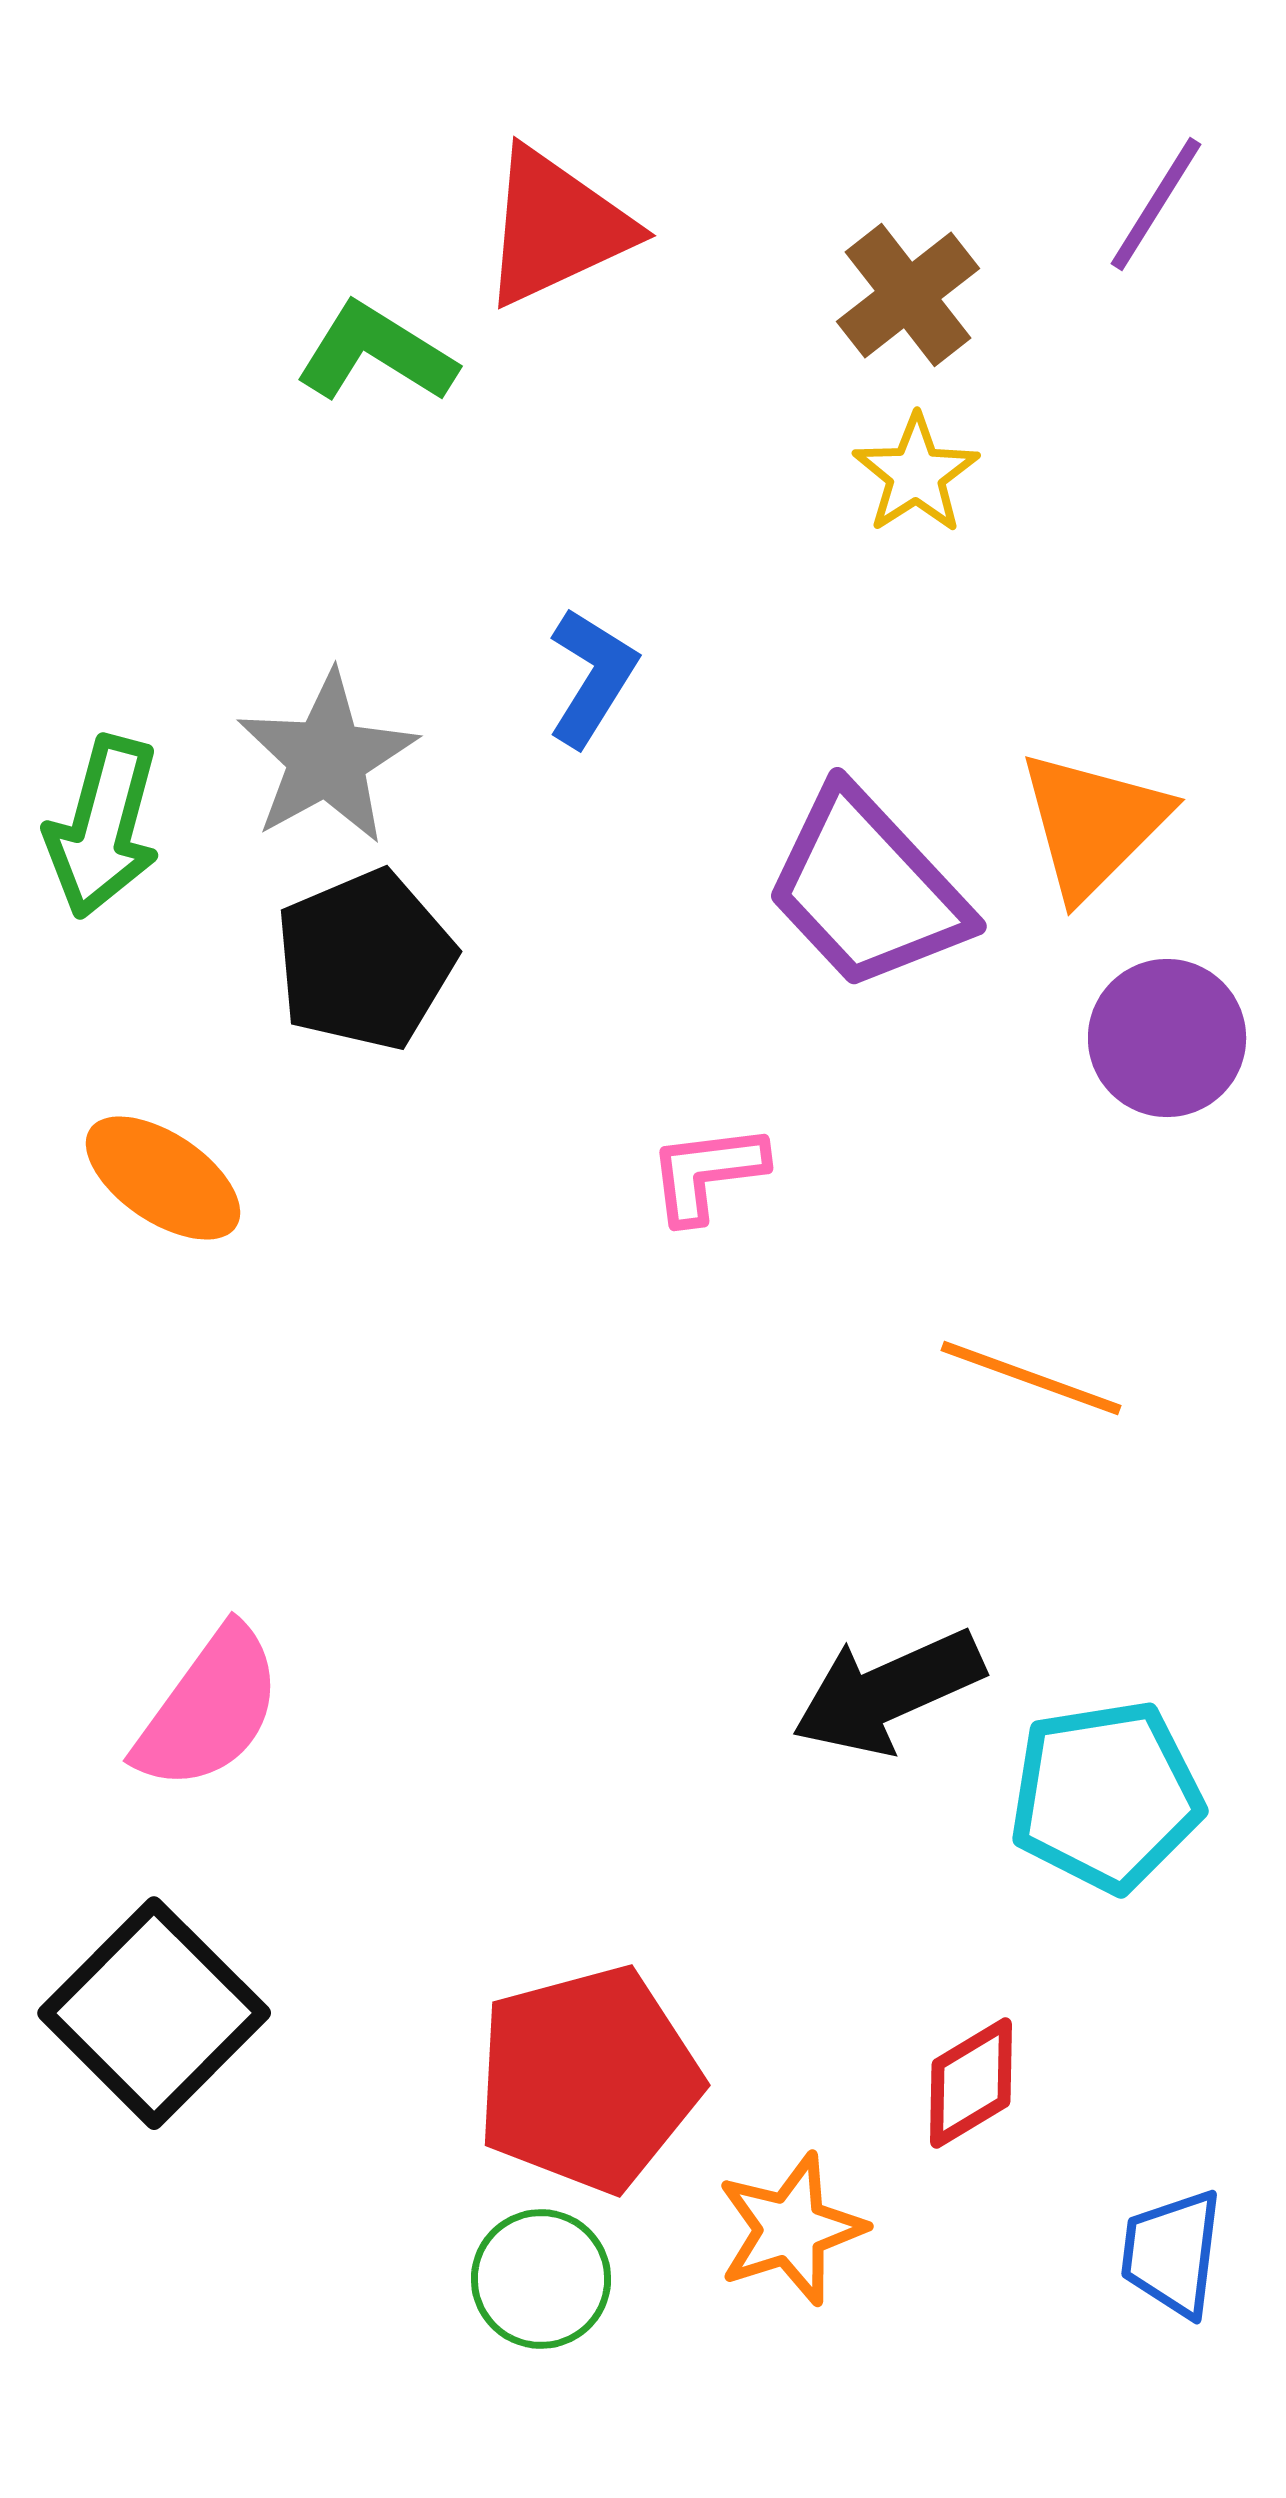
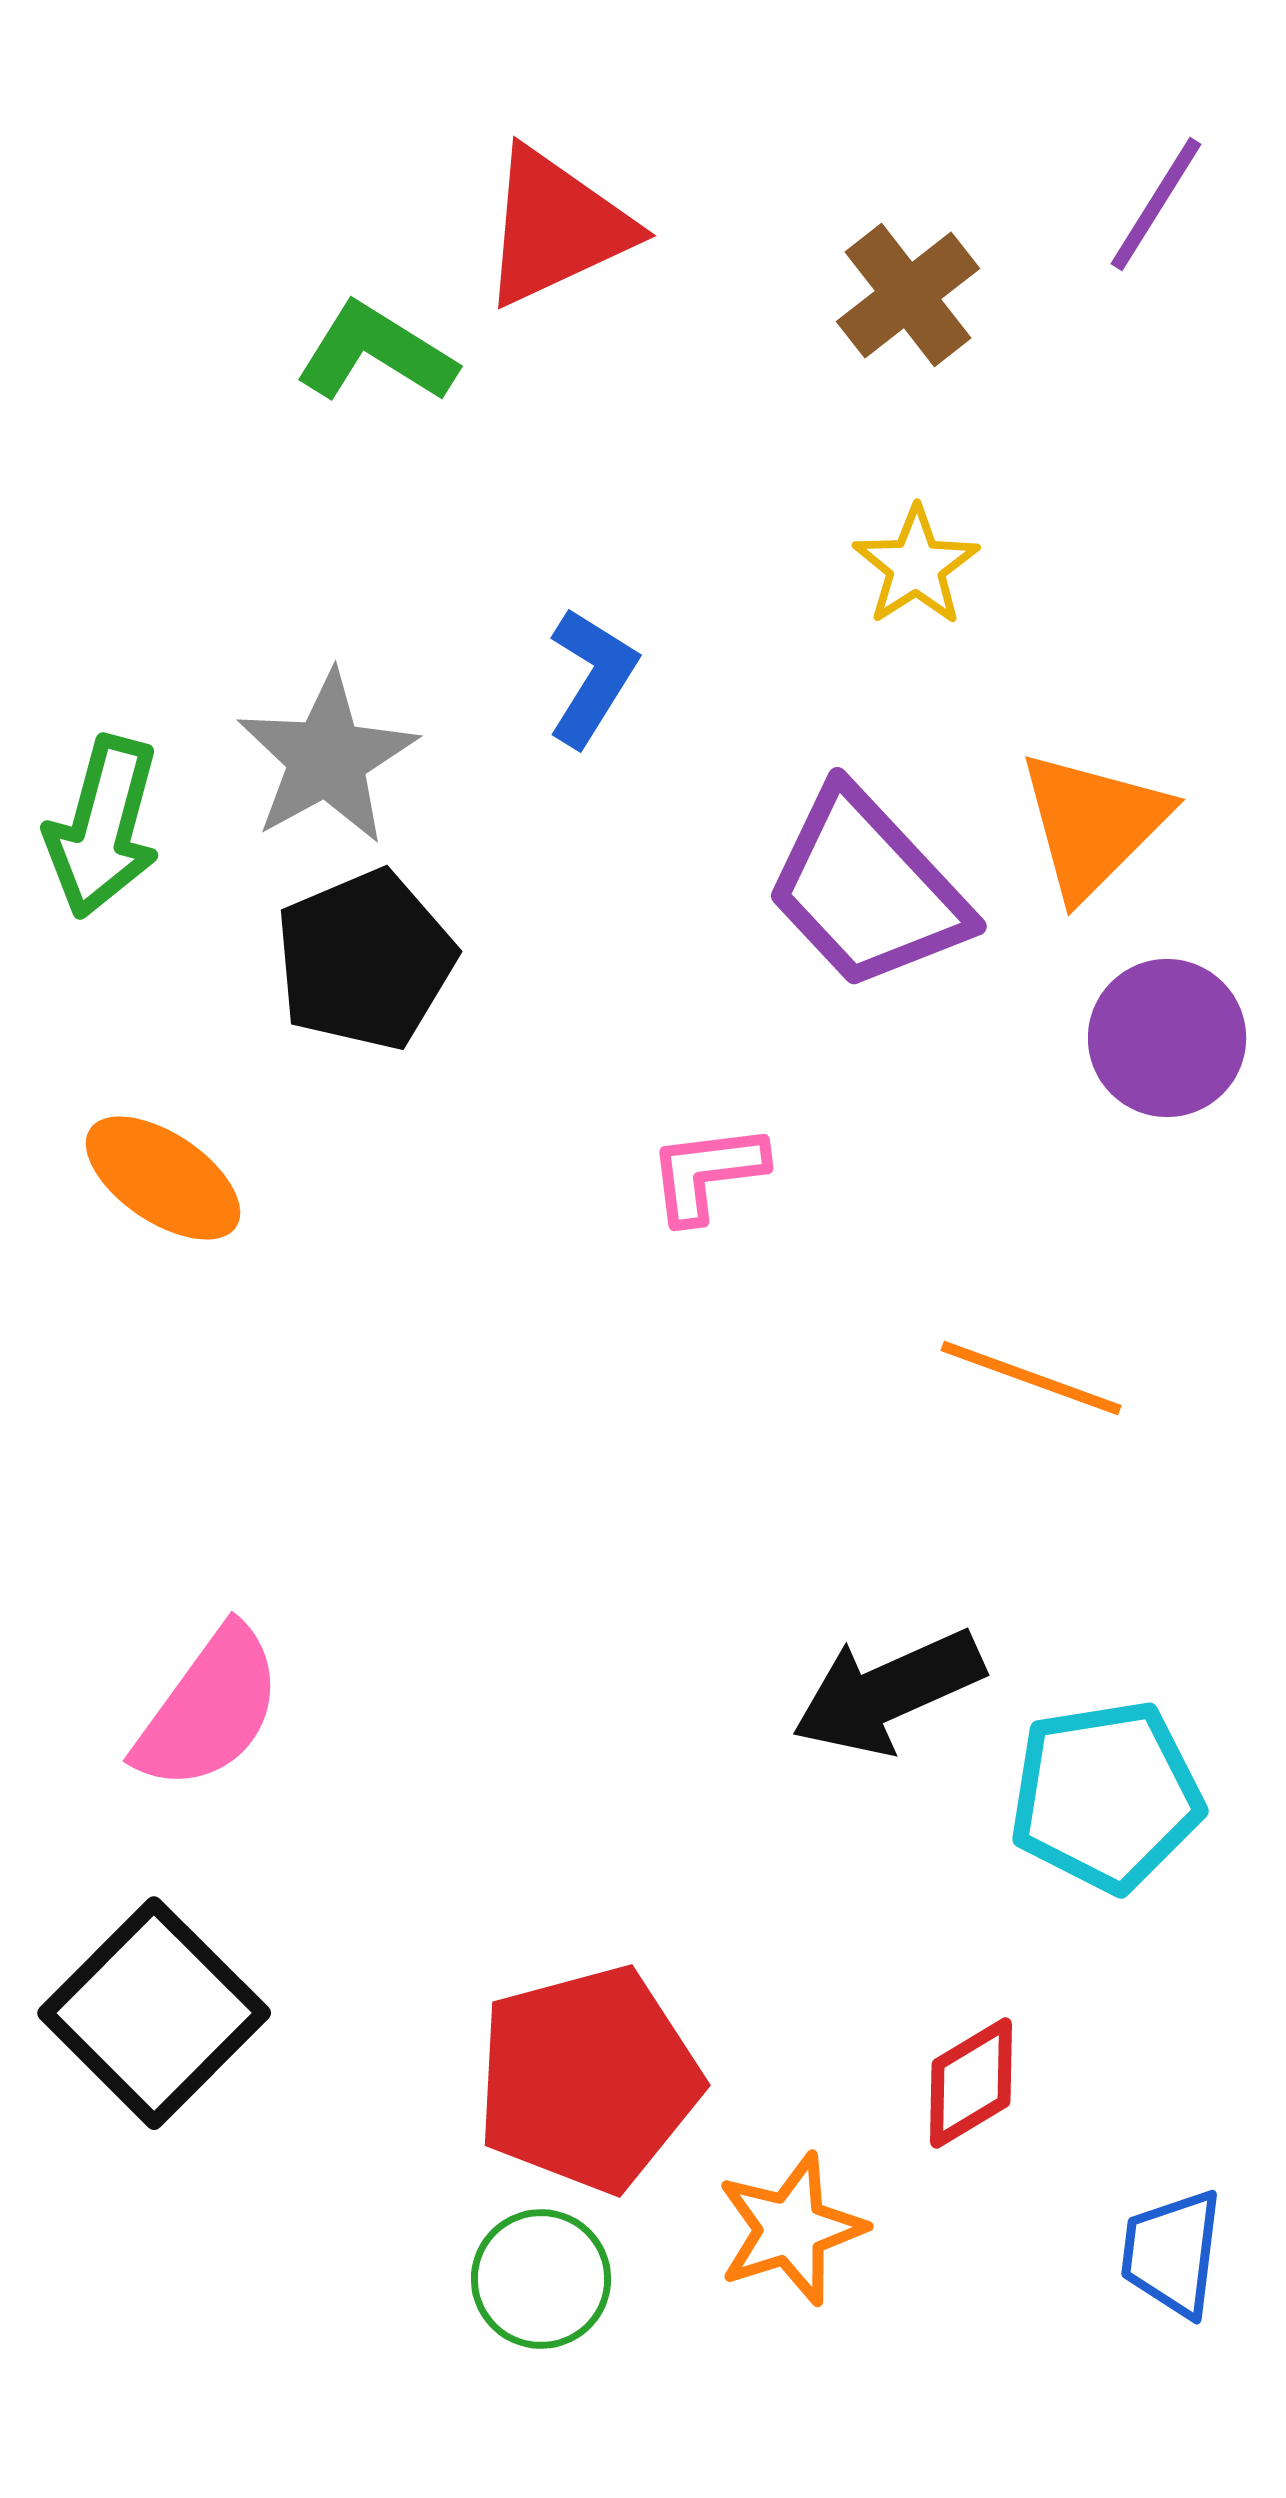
yellow star: moved 92 px down
